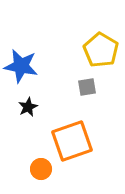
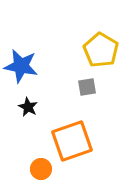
black star: rotated 18 degrees counterclockwise
